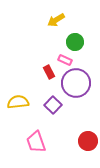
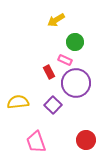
red circle: moved 2 px left, 1 px up
